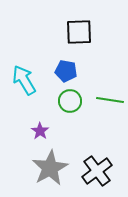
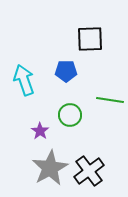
black square: moved 11 px right, 7 px down
blue pentagon: rotated 10 degrees counterclockwise
cyan arrow: rotated 12 degrees clockwise
green circle: moved 14 px down
black cross: moved 8 px left
